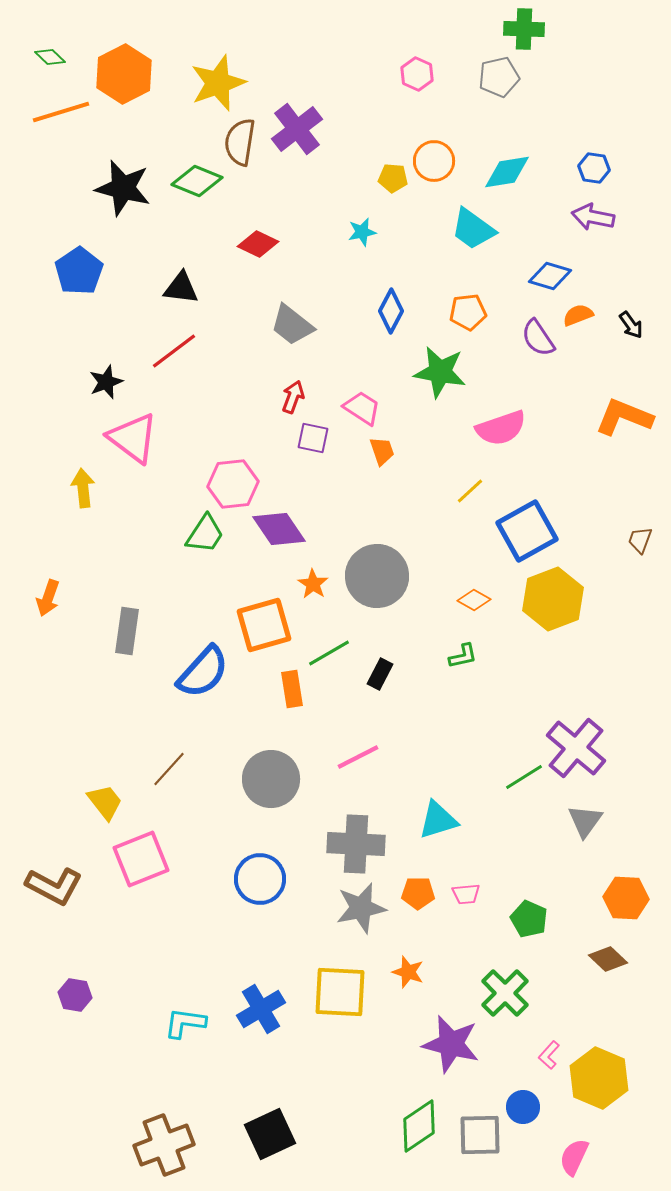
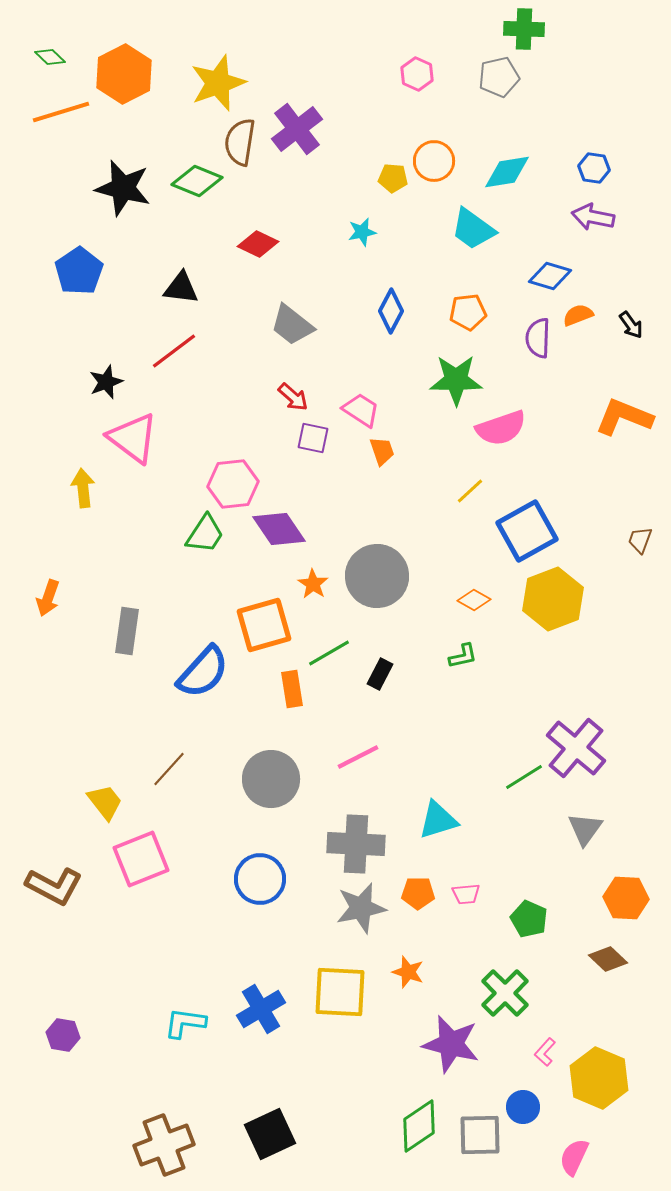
purple semicircle at (538, 338): rotated 36 degrees clockwise
green star at (440, 372): moved 16 px right, 8 px down; rotated 10 degrees counterclockwise
red arrow at (293, 397): rotated 112 degrees clockwise
pink trapezoid at (362, 408): moved 1 px left, 2 px down
gray triangle at (585, 821): moved 8 px down
purple hexagon at (75, 995): moved 12 px left, 40 px down
pink L-shape at (549, 1055): moved 4 px left, 3 px up
